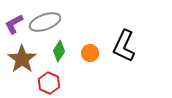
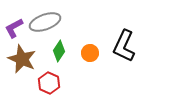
purple L-shape: moved 4 px down
brown star: rotated 12 degrees counterclockwise
